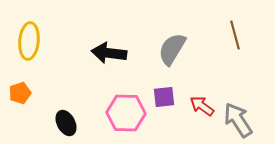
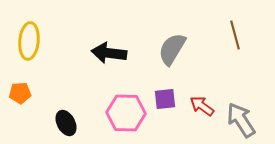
orange pentagon: rotated 15 degrees clockwise
purple square: moved 1 px right, 2 px down
gray arrow: moved 3 px right
